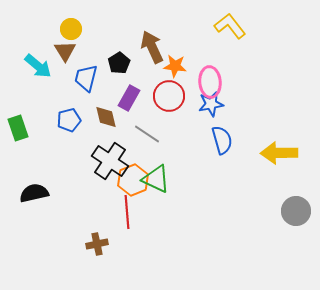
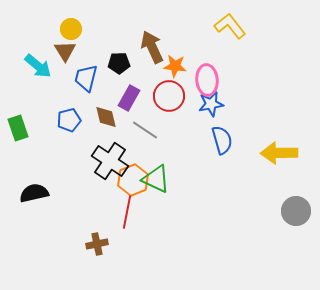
black pentagon: rotated 30 degrees clockwise
pink ellipse: moved 3 px left, 2 px up
gray line: moved 2 px left, 4 px up
red line: rotated 16 degrees clockwise
